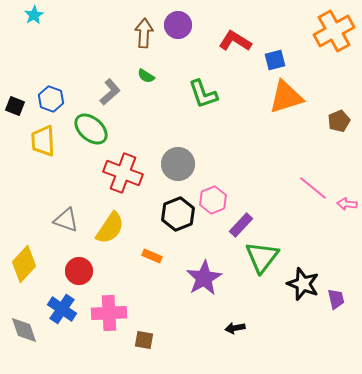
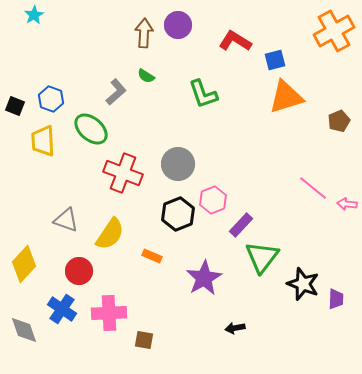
gray L-shape: moved 6 px right
yellow semicircle: moved 6 px down
purple trapezoid: rotated 15 degrees clockwise
